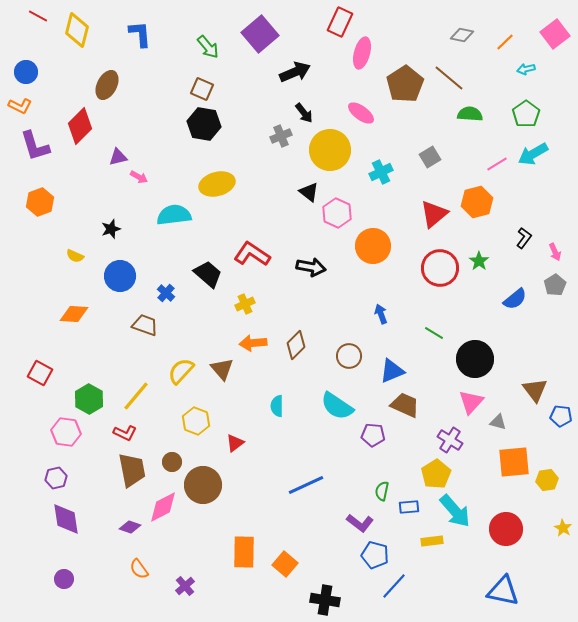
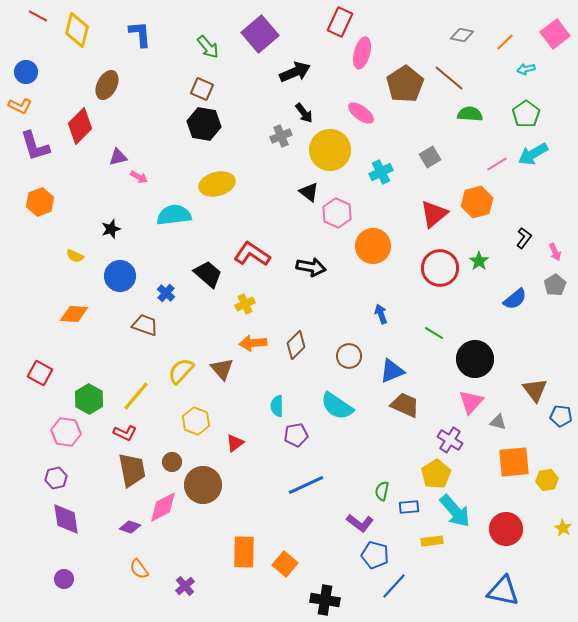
purple pentagon at (373, 435): moved 77 px left; rotated 15 degrees counterclockwise
